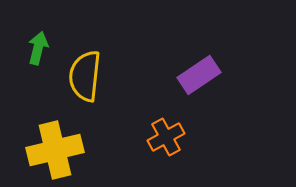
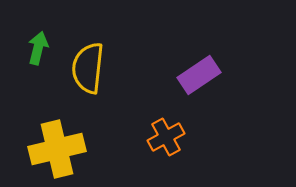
yellow semicircle: moved 3 px right, 8 px up
yellow cross: moved 2 px right, 1 px up
